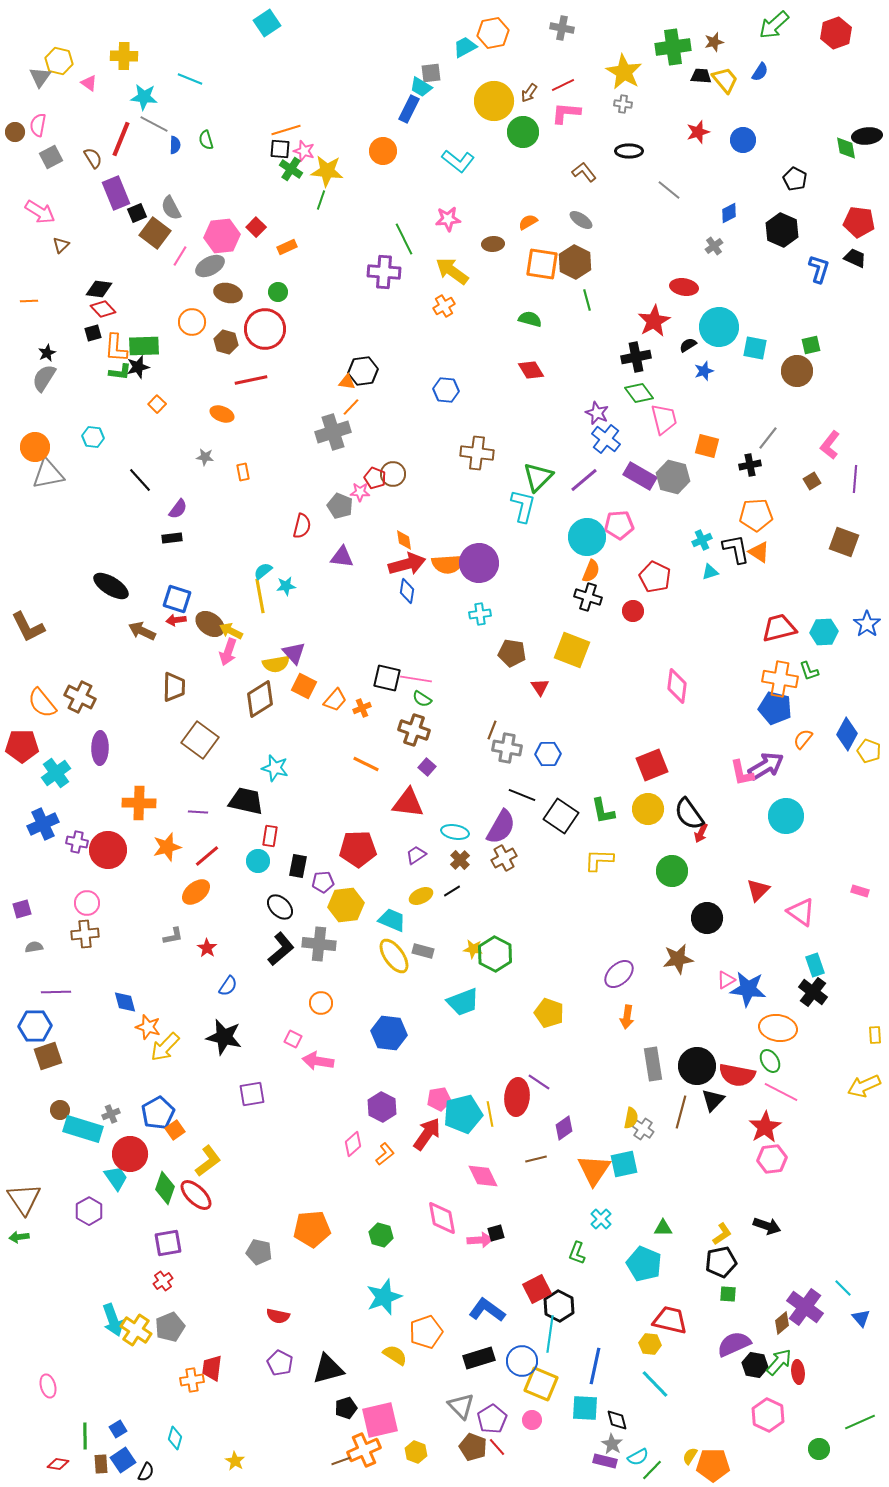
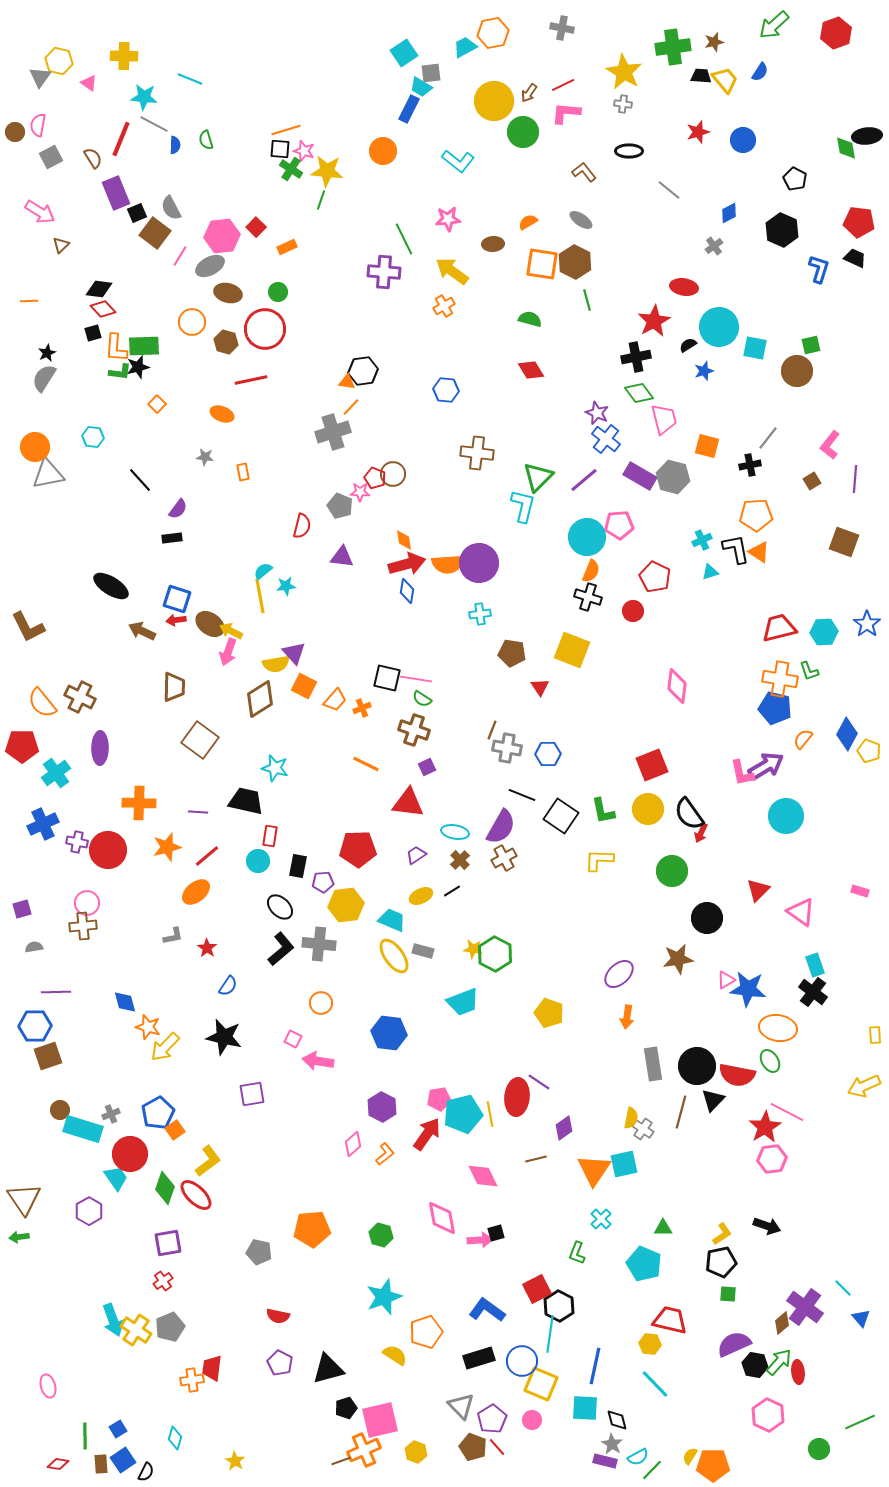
cyan square at (267, 23): moved 137 px right, 30 px down
purple square at (427, 767): rotated 24 degrees clockwise
brown cross at (85, 934): moved 2 px left, 8 px up
pink line at (781, 1092): moved 6 px right, 20 px down
